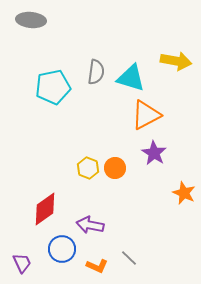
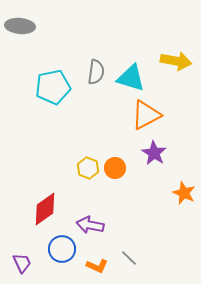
gray ellipse: moved 11 px left, 6 px down
